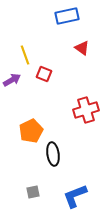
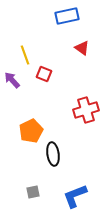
purple arrow: rotated 102 degrees counterclockwise
